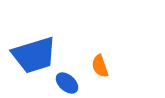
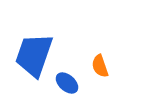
blue trapezoid: rotated 126 degrees clockwise
